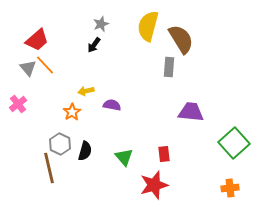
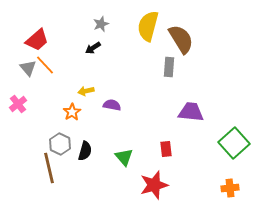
black arrow: moved 1 px left, 3 px down; rotated 21 degrees clockwise
red rectangle: moved 2 px right, 5 px up
